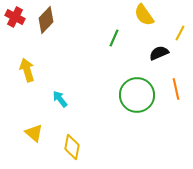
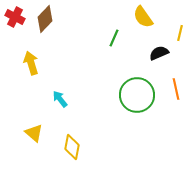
yellow semicircle: moved 1 px left, 2 px down
brown diamond: moved 1 px left, 1 px up
yellow line: rotated 14 degrees counterclockwise
yellow arrow: moved 4 px right, 7 px up
